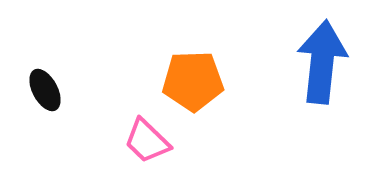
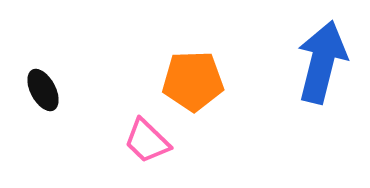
blue arrow: rotated 8 degrees clockwise
black ellipse: moved 2 px left
